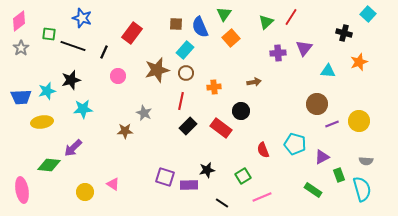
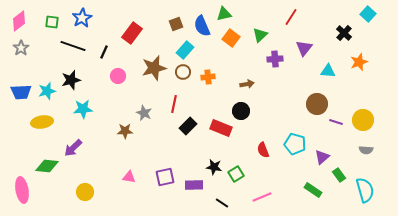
green triangle at (224, 14): rotated 42 degrees clockwise
blue star at (82, 18): rotated 24 degrees clockwise
green triangle at (266, 22): moved 6 px left, 13 px down
brown square at (176, 24): rotated 24 degrees counterclockwise
blue semicircle at (200, 27): moved 2 px right, 1 px up
black cross at (344, 33): rotated 28 degrees clockwise
green square at (49, 34): moved 3 px right, 12 px up
orange square at (231, 38): rotated 12 degrees counterclockwise
purple cross at (278, 53): moved 3 px left, 6 px down
brown star at (157, 70): moved 3 px left, 2 px up
brown circle at (186, 73): moved 3 px left, 1 px up
brown arrow at (254, 82): moved 7 px left, 2 px down
orange cross at (214, 87): moved 6 px left, 10 px up
blue trapezoid at (21, 97): moved 5 px up
red line at (181, 101): moved 7 px left, 3 px down
yellow circle at (359, 121): moved 4 px right, 1 px up
purple line at (332, 124): moved 4 px right, 2 px up; rotated 40 degrees clockwise
red rectangle at (221, 128): rotated 15 degrees counterclockwise
purple triangle at (322, 157): rotated 14 degrees counterclockwise
gray semicircle at (366, 161): moved 11 px up
green diamond at (49, 165): moved 2 px left, 1 px down
black star at (207, 170): moved 7 px right, 3 px up; rotated 21 degrees clockwise
green rectangle at (339, 175): rotated 16 degrees counterclockwise
green square at (243, 176): moved 7 px left, 2 px up
purple square at (165, 177): rotated 30 degrees counterclockwise
pink triangle at (113, 184): moved 16 px right, 7 px up; rotated 24 degrees counterclockwise
purple rectangle at (189, 185): moved 5 px right
cyan semicircle at (362, 189): moved 3 px right, 1 px down
